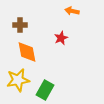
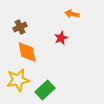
orange arrow: moved 3 px down
brown cross: moved 2 px down; rotated 24 degrees counterclockwise
green rectangle: rotated 18 degrees clockwise
